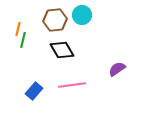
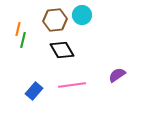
purple semicircle: moved 6 px down
